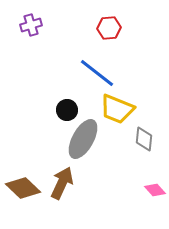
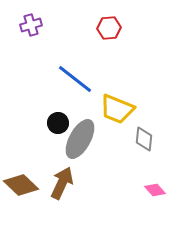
blue line: moved 22 px left, 6 px down
black circle: moved 9 px left, 13 px down
gray ellipse: moved 3 px left
brown diamond: moved 2 px left, 3 px up
